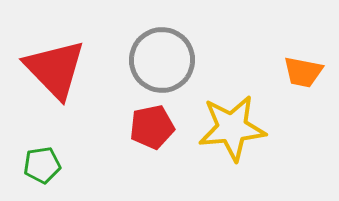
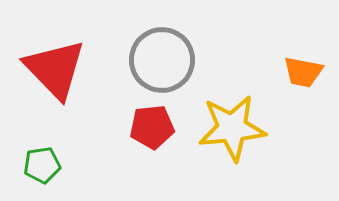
red pentagon: rotated 6 degrees clockwise
